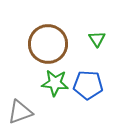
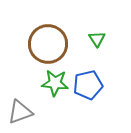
blue pentagon: rotated 16 degrees counterclockwise
